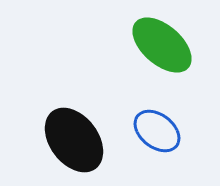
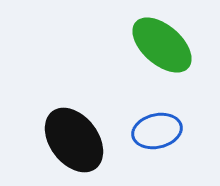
blue ellipse: rotated 51 degrees counterclockwise
